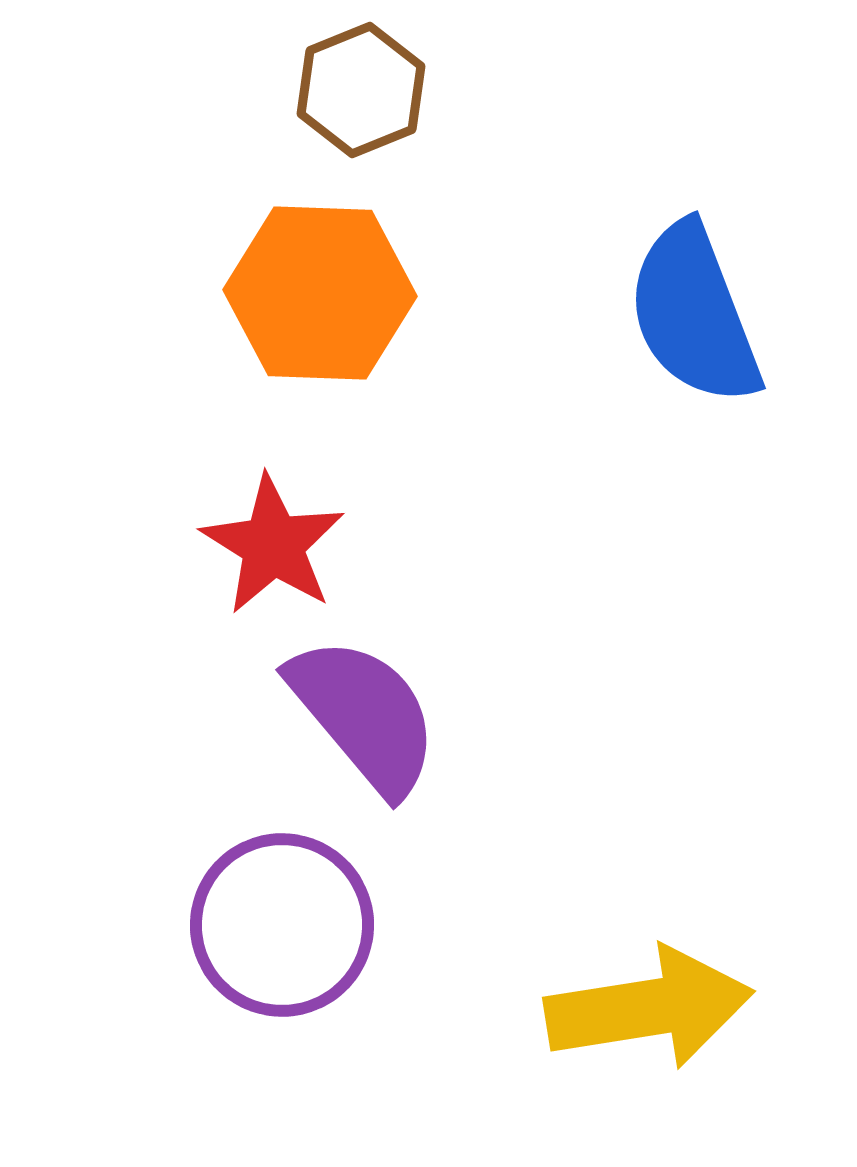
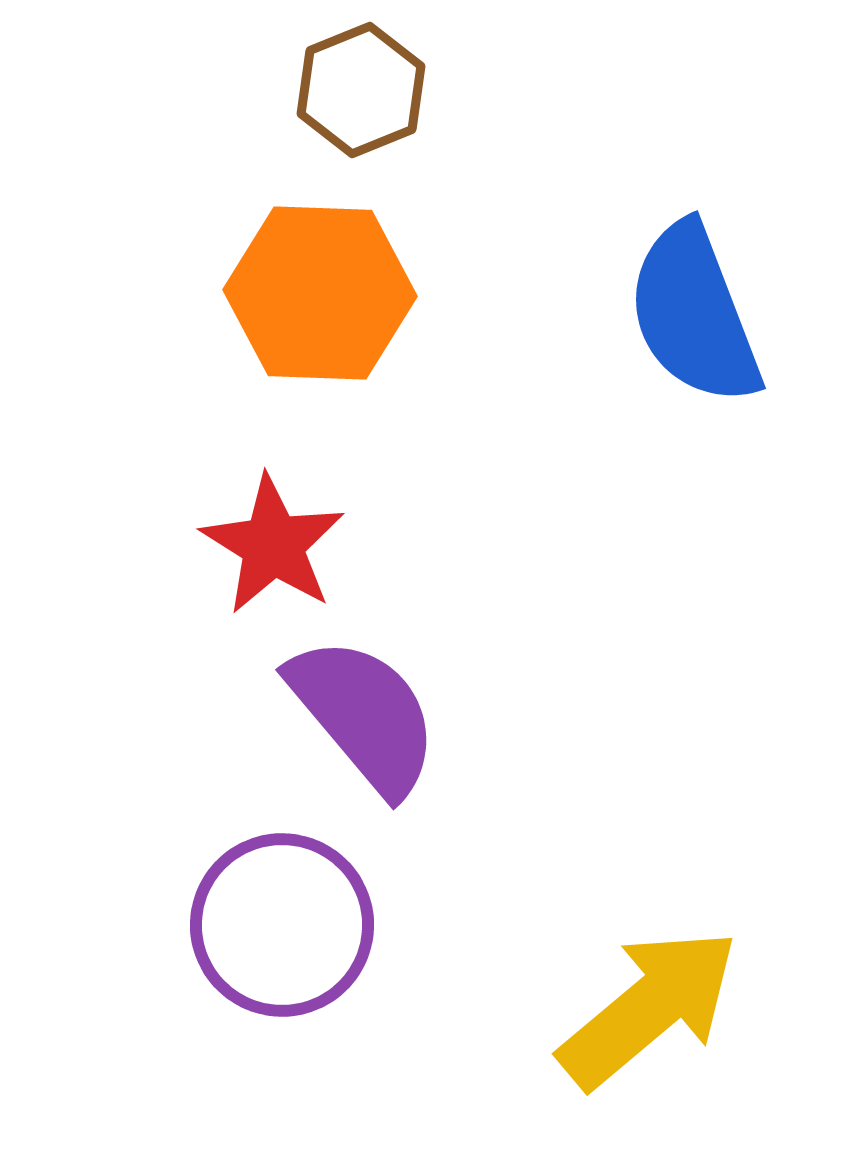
yellow arrow: rotated 31 degrees counterclockwise
